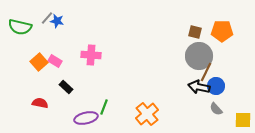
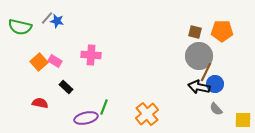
blue circle: moved 1 px left, 2 px up
